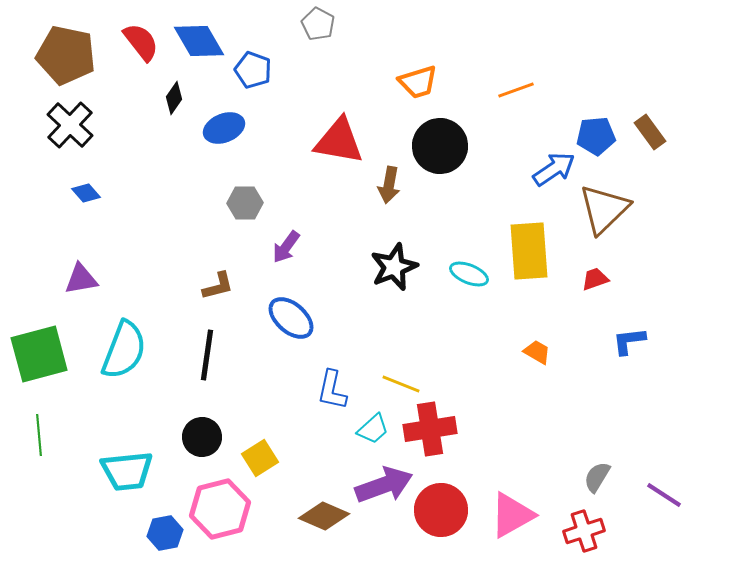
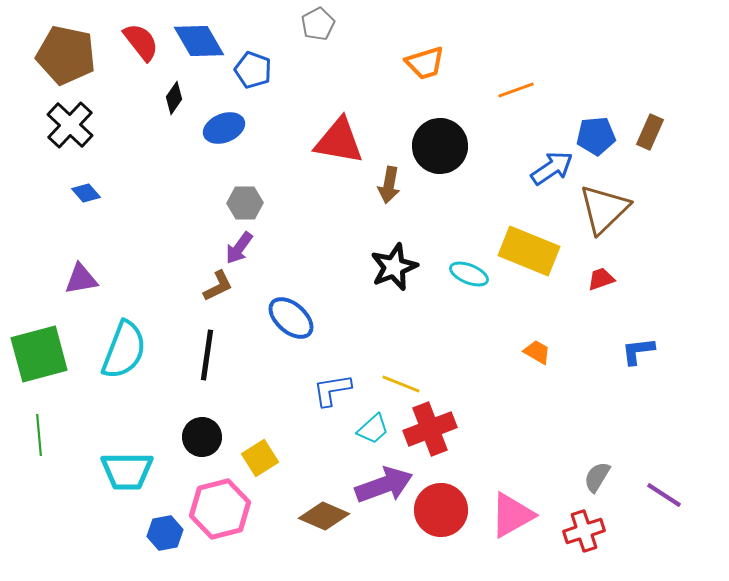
gray pentagon at (318, 24): rotated 16 degrees clockwise
orange trapezoid at (418, 82): moved 7 px right, 19 px up
brown rectangle at (650, 132): rotated 60 degrees clockwise
blue arrow at (554, 169): moved 2 px left, 1 px up
purple arrow at (286, 247): moved 47 px left, 1 px down
yellow rectangle at (529, 251): rotated 64 degrees counterclockwise
red trapezoid at (595, 279): moved 6 px right
brown L-shape at (218, 286): rotated 12 degrees counterclockwise
blue L-shape at (629, 341): moved 9 px right, 10 px down
blue L-shape at (332, 390): rotated 69 degrees clockwise
red cross at (430, 429): rotated 12 degrees counterclockwise
cyan trapezoid at (127, 471): rotated 6 degrees clockwise
